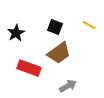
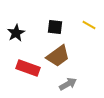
black square: rotated 14 degrees counterclockwise
brown trapezoid: moved 1 px left, 3 px down
red rectangle: moved 1 px left
gray arrow: moved 2 px up
